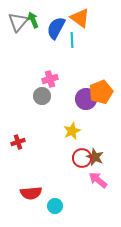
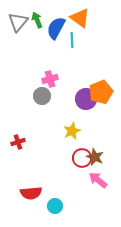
green arrow: moved 4 px right
